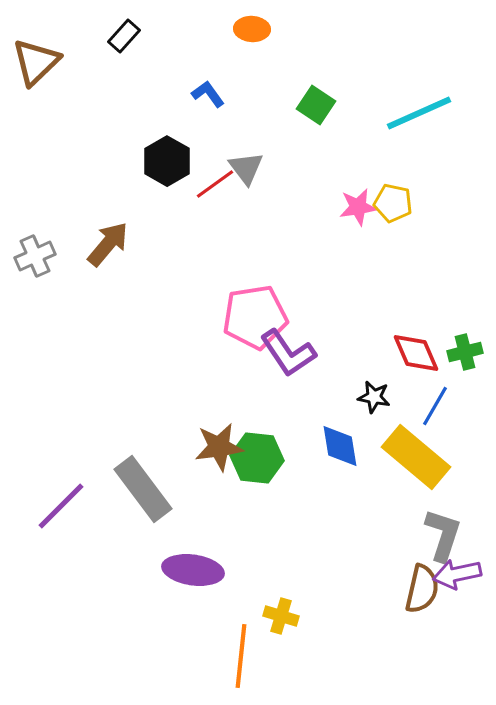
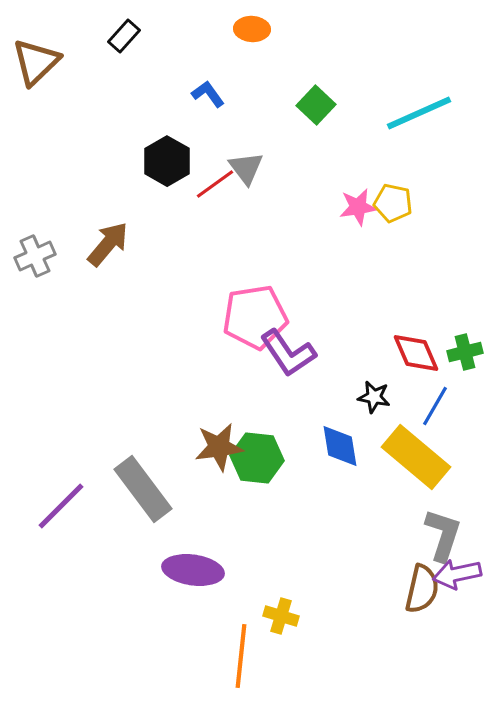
green square: rotated 9 degrees clockwise
